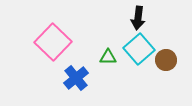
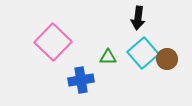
cyan square: moved 4 px right, 4 px down
brown circle: moved 1 px right, 1 px up
blue cross: moved 5 px right, 2 px down; rotated 30 degrees clockwise
